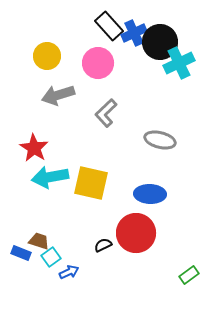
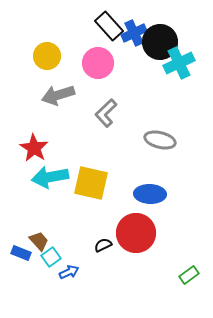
brown trapezoid: rotated 30 degrees clockwise
